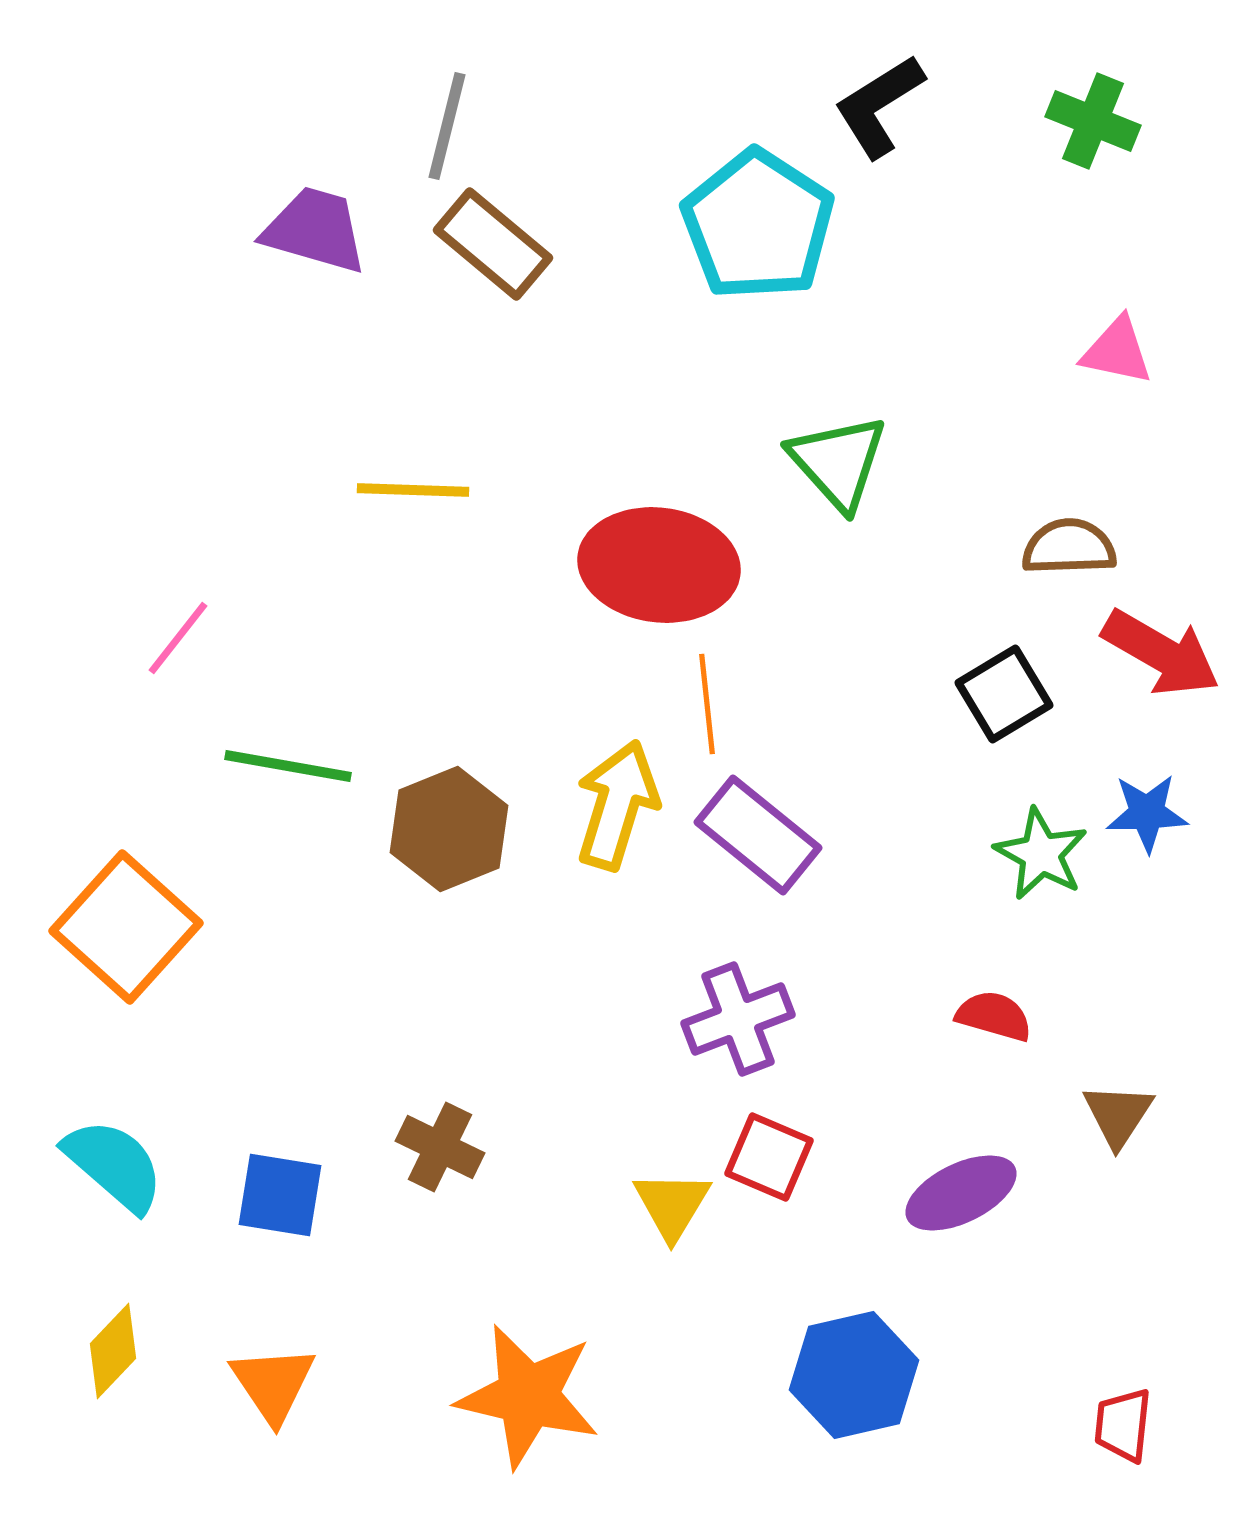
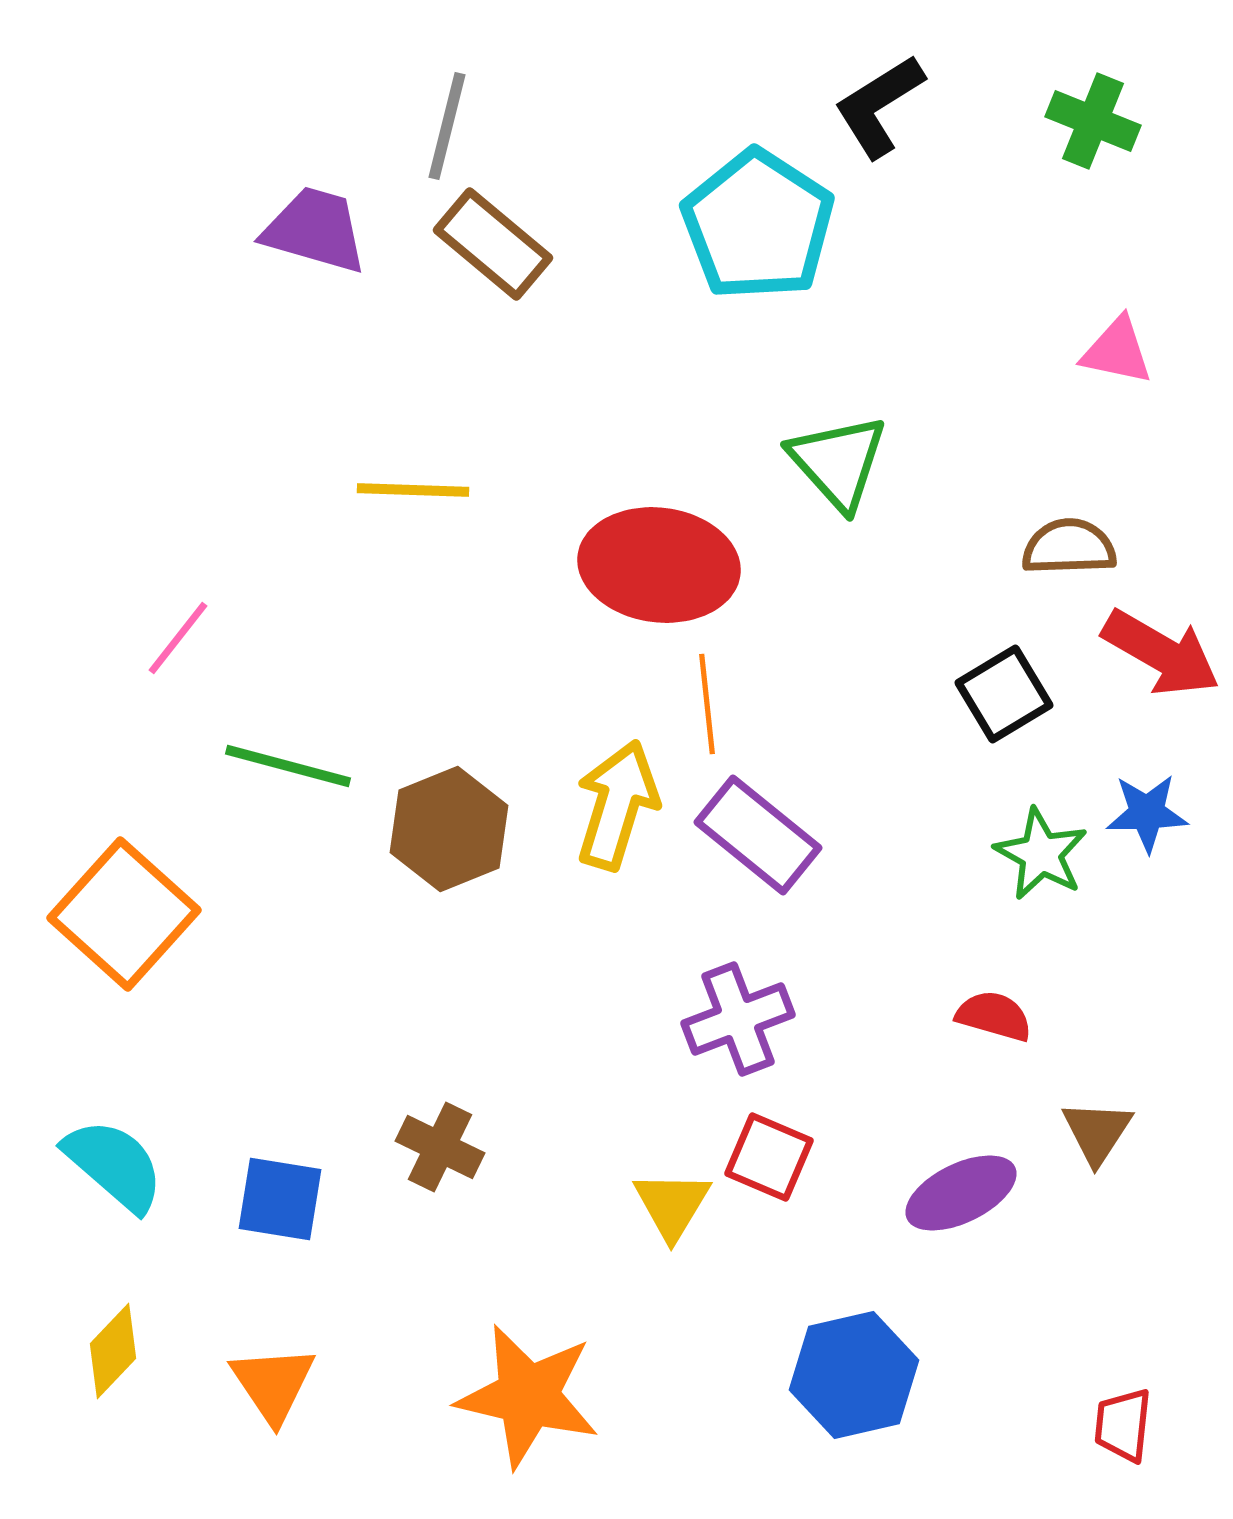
green line: rotated 5 degrees clockwise
orange square: moved 2 px left, 13 px up
brown triangle: moved 21 px left, 17 px down
blue square: moved 4 px down
